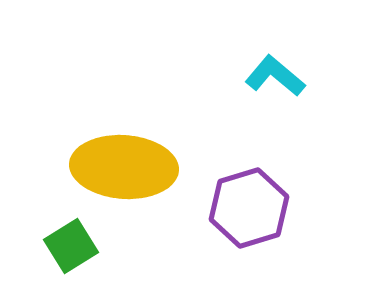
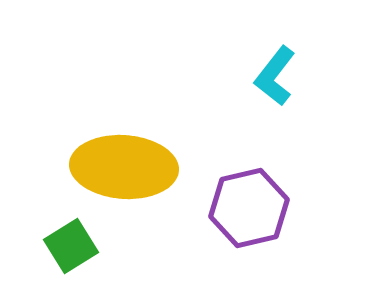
cyan L-shape: rotated 92 degrees counterclockwise
purple hexagon: rotated 4 degrees clockwise
